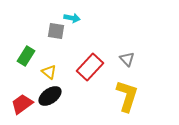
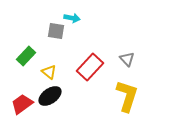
green rectangle: rotated 12 degrees clockwise
